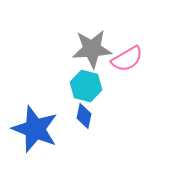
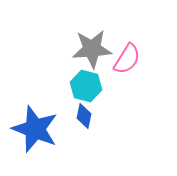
pink semicircle: rotated 28 degrees counterclockwise
